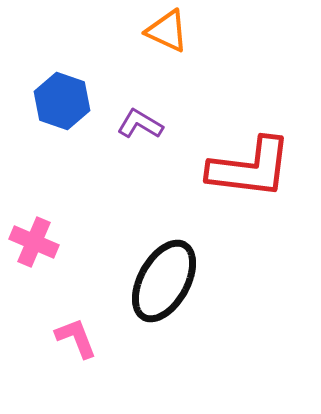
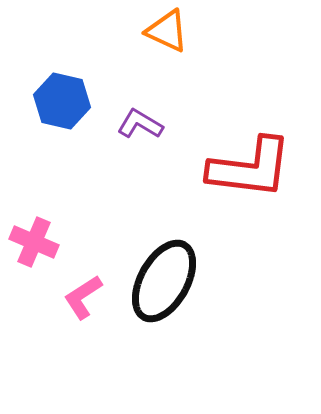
blue hexagon: rotated 6 degrees counterclockwise
pink L-shape: moved 7 px right, 41 px up; rotated 102 degrees counterclockwise
